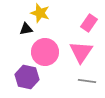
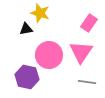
pink circle: moved 4 px right, 3 px down
gray line: moved 1 px down
